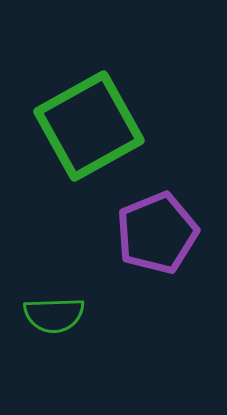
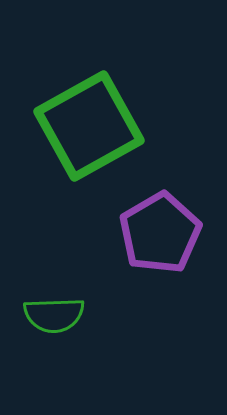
purple pentagon: moved 3 px right; rotated 8 degrees counterclockwise
